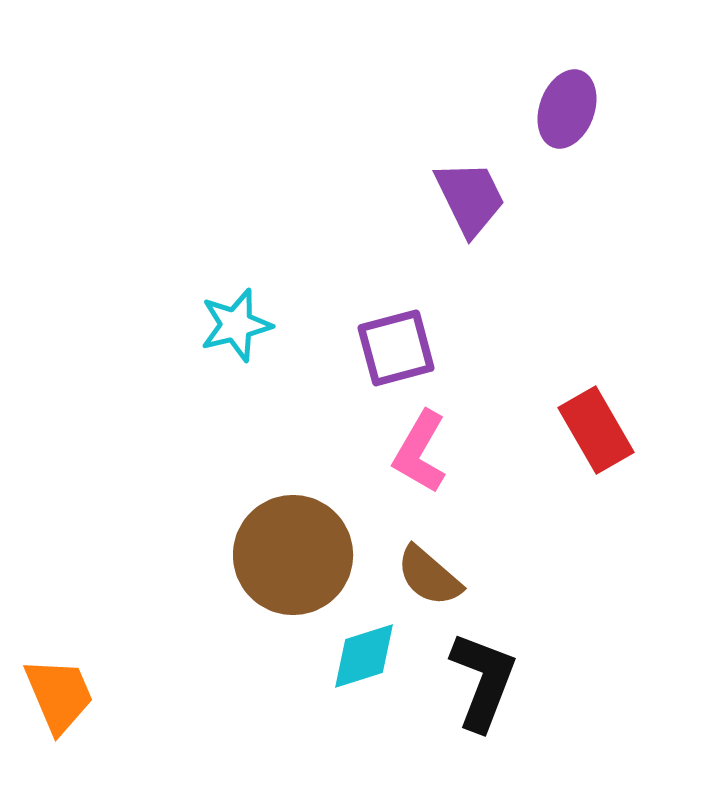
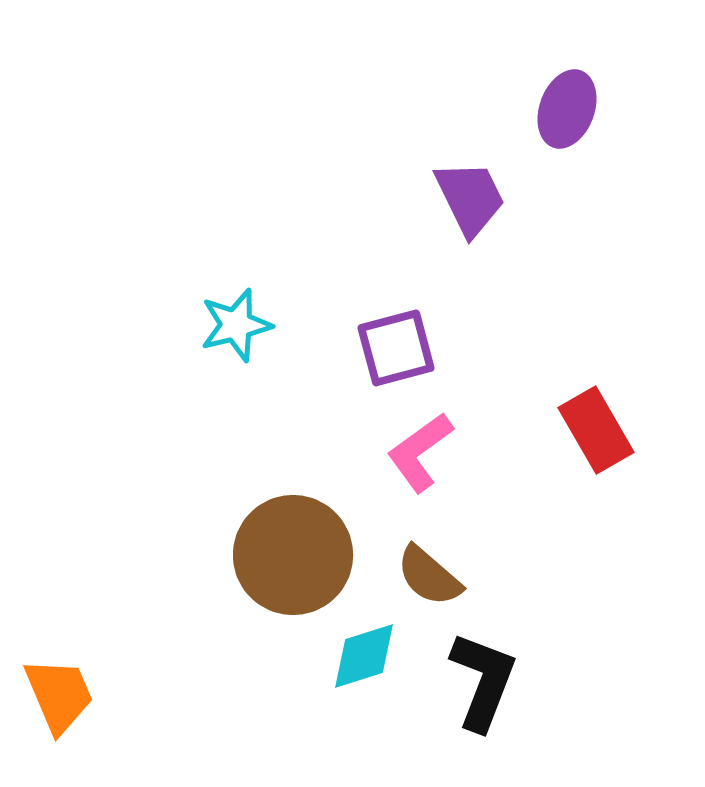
pink L-shape: rotated 24 degrees clockwise
